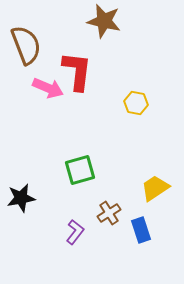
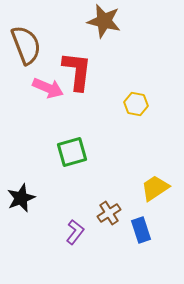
yellow hexagon: moved 1 px down
green square: moved 8 px left, 18 px up
black star: rotated 12 degrees counterclockwise
